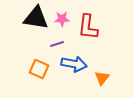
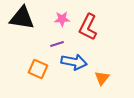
black triangle: moved 14 px left
red L-shape: rotated 20 degrees clockwise
blue arrow: moved 2 px up
orange square: moved 1 px left
